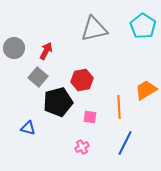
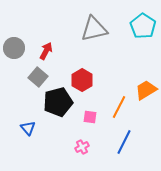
red hexagon: rotated 20 degrees counterclockwise
orange line: rotated 30 degrees clockwise
blue triangle: rotated 35 degrees clockwise
blue line: moved 1 px left, 1 px up
